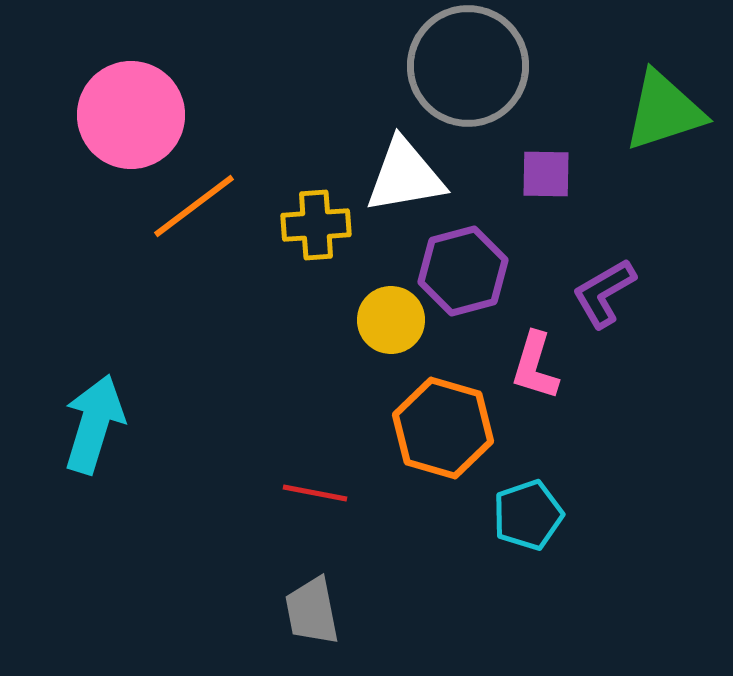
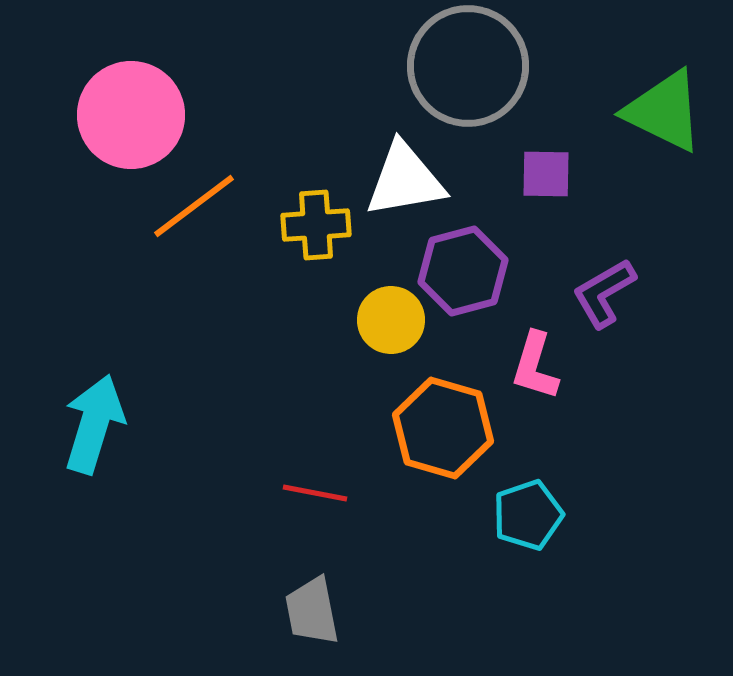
green triangle: rotated 44 degrees clockwise
white triangle: moved 4 px down
